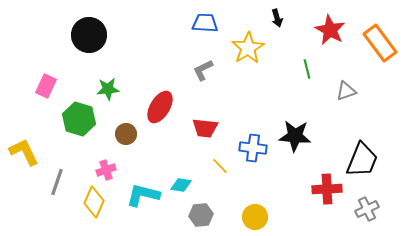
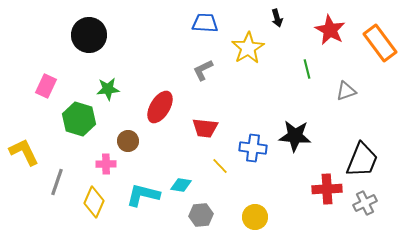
brown circle: moved 2 px right, 7 px down
pink cross: moved 6 px up; rotated 18 degrees clockwise
gray cross: moved 2 px left, 6 px up
